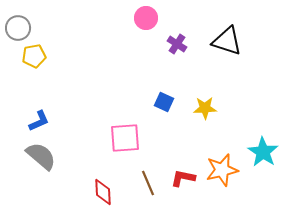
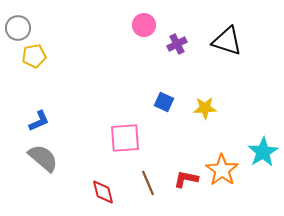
pink circle: moved 2 px left, 7 px down
purple cross: rotated 30 degrees clockwise
cyan star: rotated 8 degrees clockwise
gray semicircle: moved 2 px right, 2 px down
orange star: rotated 24 degrees counterclockwise
red L-shape: moved 3 px right, 1 px down
red diamond: rotated 12 degrees counterclockwise
